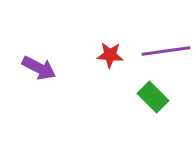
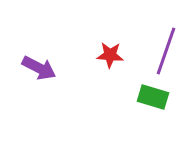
purple line: rotated 63 degrees counterclockwise
green rectangle: rotated 28 degrees counterclockwise
